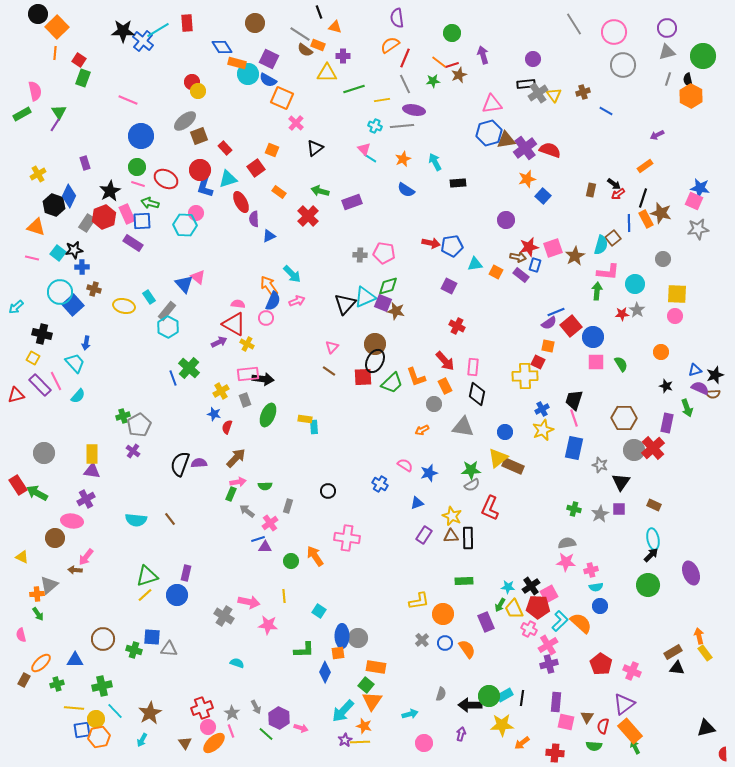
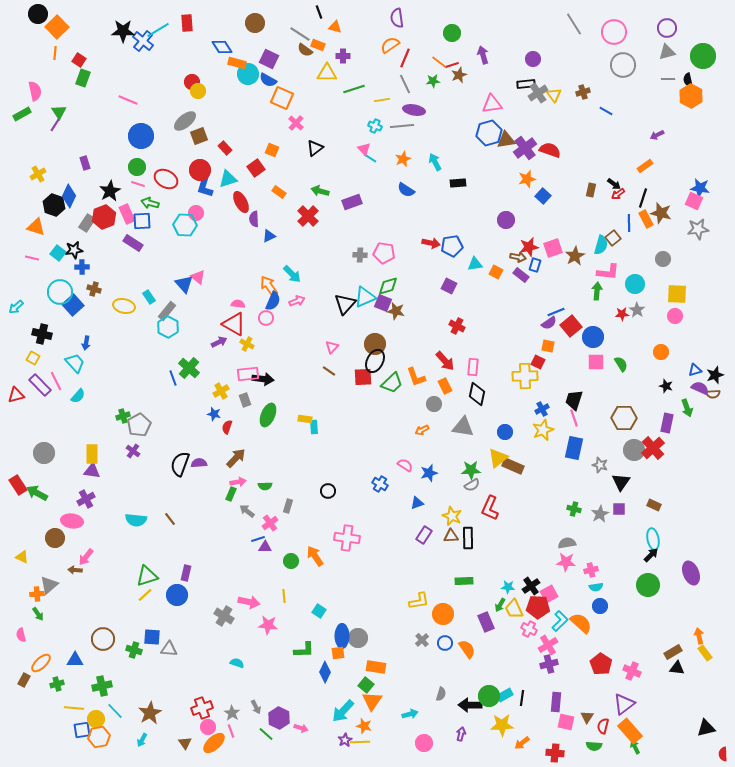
gray line at (668, 79): rotated 72 degrees clockwise
